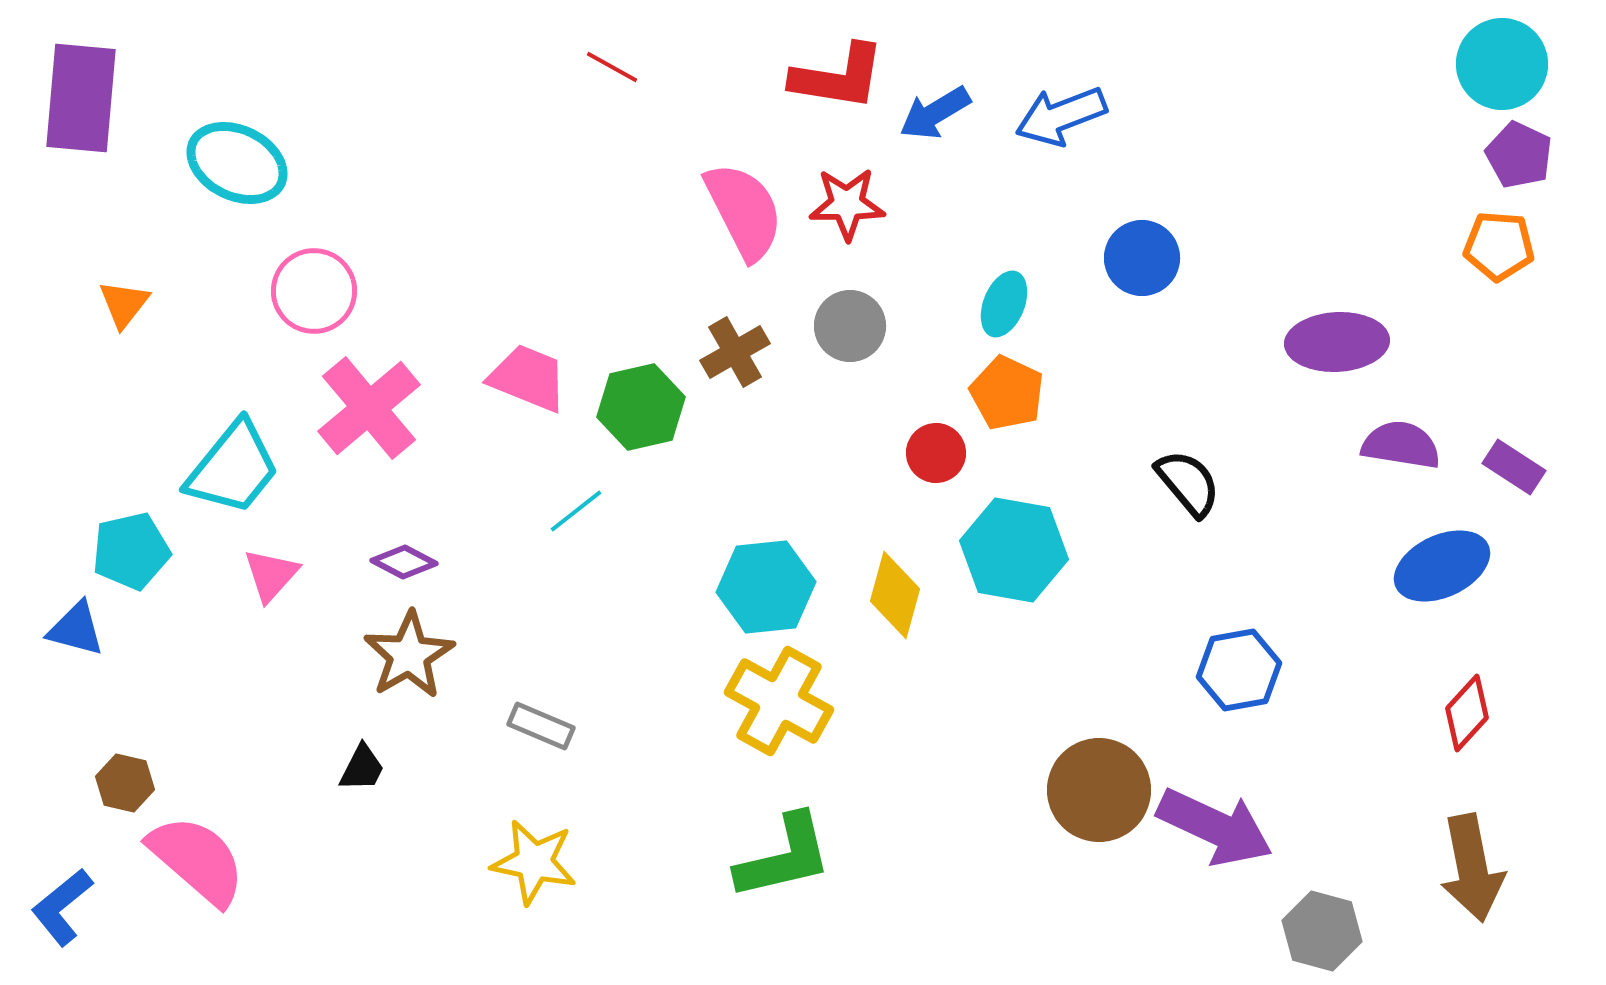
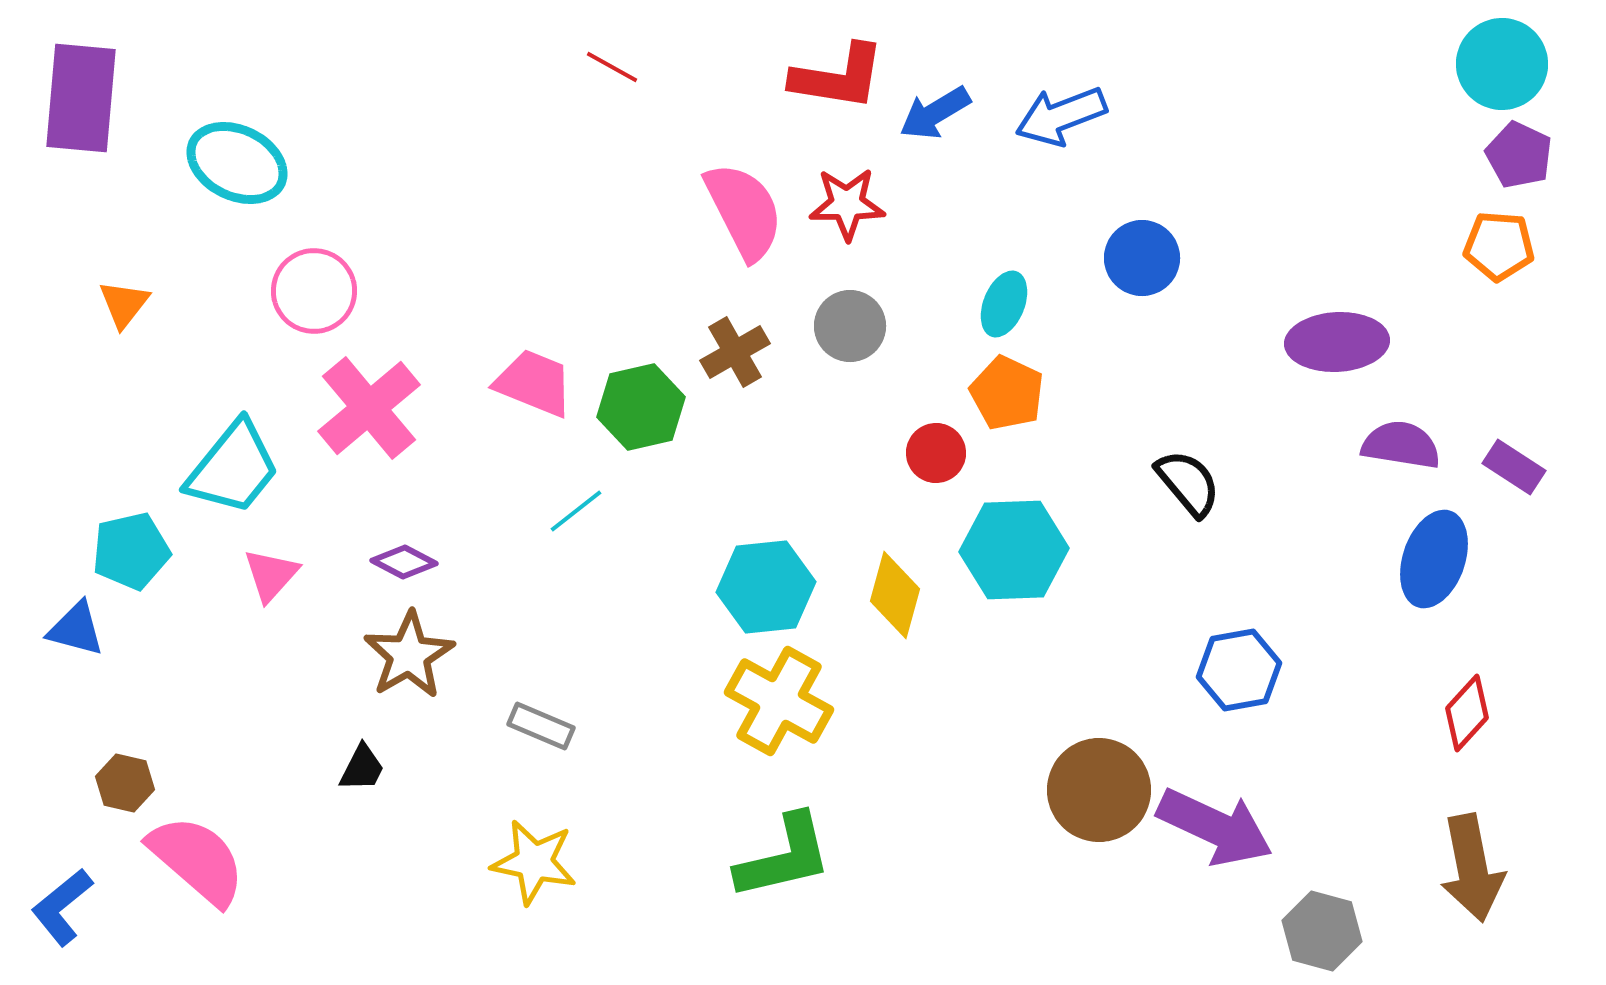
pink trapezoid at (528, 378): moved 6 px right, 5 px down
cyan hexagon at (1014, 550): rotated 12 degrees counterclockwise
blue ellipse at (1442, 566): moved 8 px left, 7 px up; rotated 46 degrees counterclockwise
